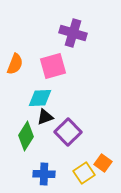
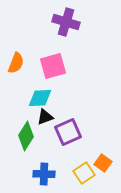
purple cross: moved 7 px left, 11 px up
orange semicircle: moved 1 px right, 1 px up
purple square: rotated 20 degrees clockwise
